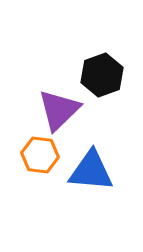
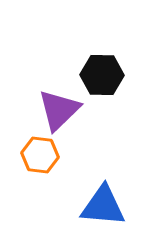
black hexagon: rotated 21 degrees clockwise
blue triangle: moved 12 px right, 35 px down
